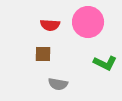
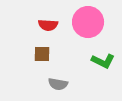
red semicircle: moved 2 px left
brown square: moved 1 px left
green L-shape: moved 2 px left, 2 px up
